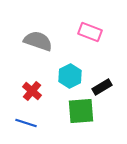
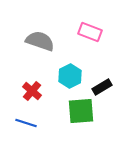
gray semicircle: moved 2 px right
